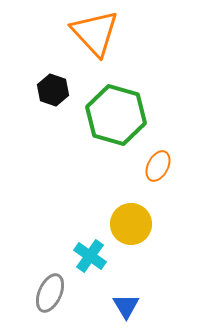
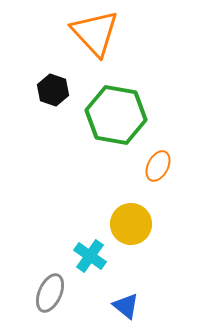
green hexagon: rotated 6 degrees counterclockwise
blue triangle: rotated 20 degrees counterclockwise
